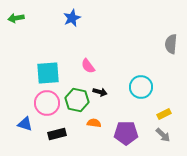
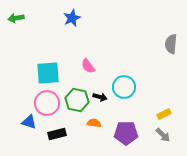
cyan circle: moved 17 px left
black arrow: moved 5 px down
blue triangle: moved 4 px right, 2 px up
